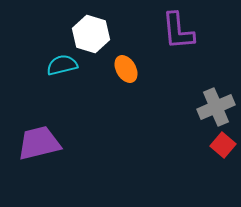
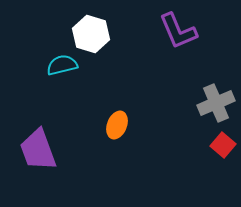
purple L-shape: rotated 18 degrees counterclockwise
orange ellipse: moved 9 px left, 56 px down; rotated 52 degrees clockwise
gray cross: moved 4 px up
purple trapezoid: moved 1 px left, 7 px down; rotated 96 degrees counterclockwise
